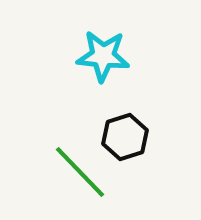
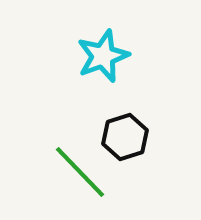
cyan star: rotated 26 degrees counterclockwise
